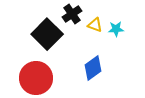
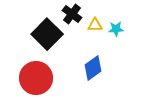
black cross: rotated 18 degrees counterclockwise
yellow triangle: rotated 21 degrees counterclockwise
